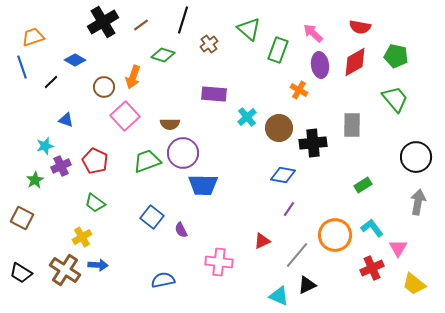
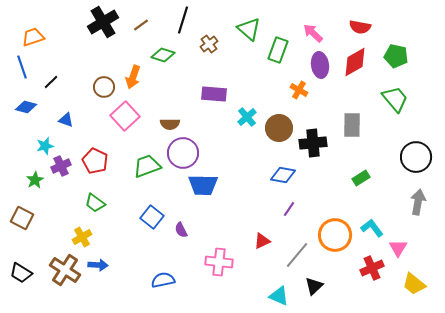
blue diamond at (75, 60): moved 49 px left, 47 px down; rotated 15 degrees counterclockwise
green trapezoid at (147, 161): moved 5 px down
green rectangle at (363, 185): moved 2 px left, 7 px up
black triangle at (307, 285): moved 7 px right, 1 px down; rotated 18 degrees counterclockwise
